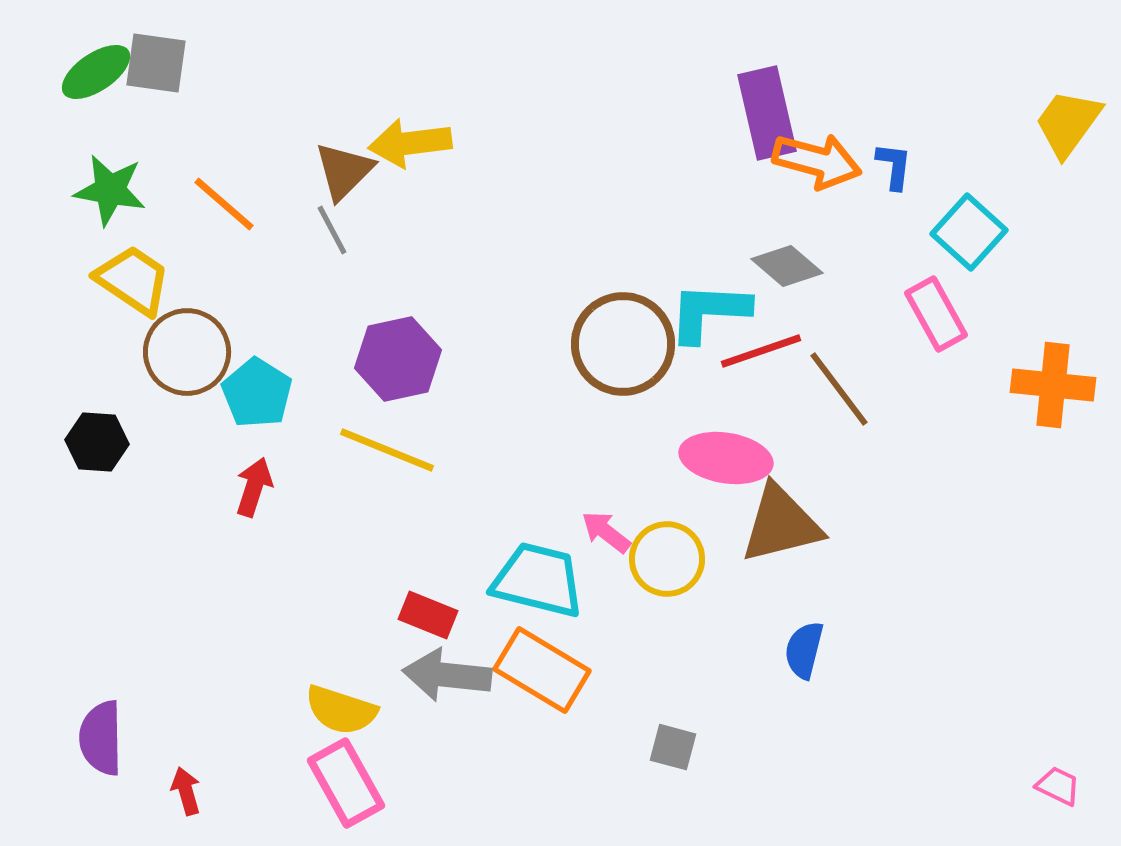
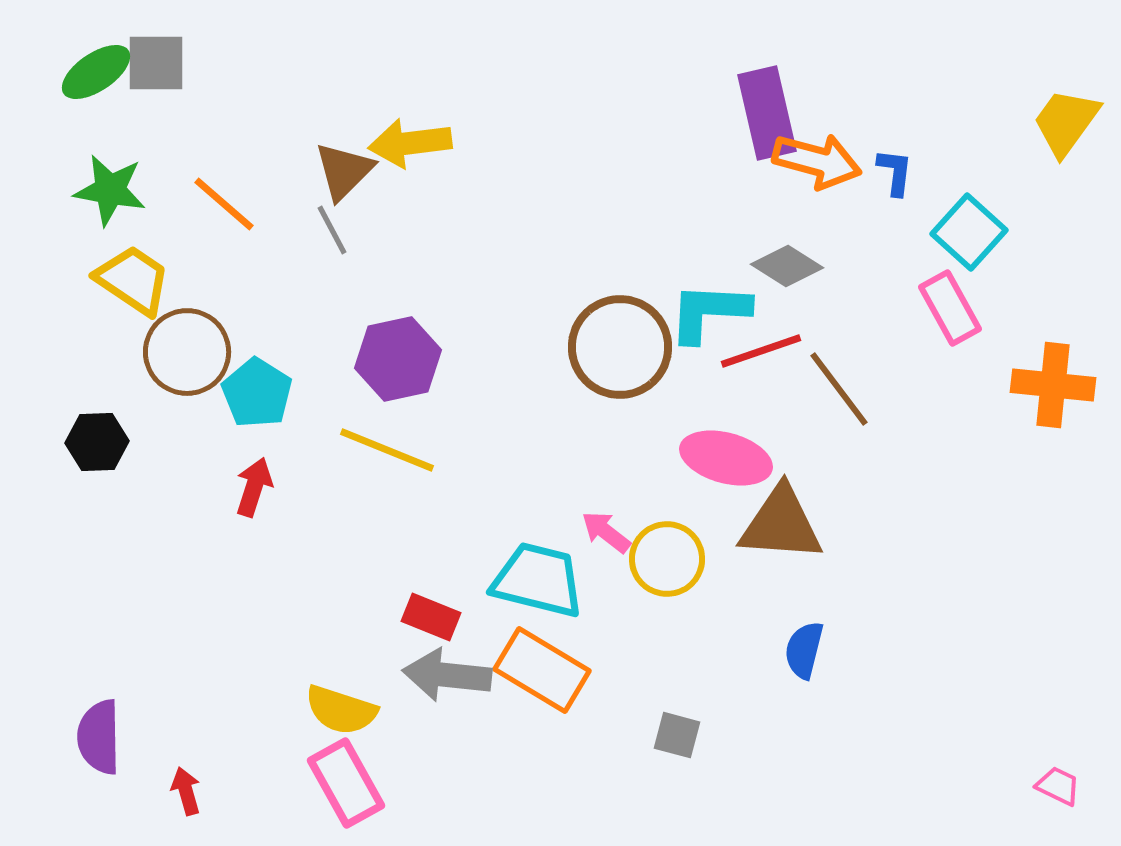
gray square at (156, 63): rotated 8 degrees counterclockwise
yellow trapezoid at (1068, 123): moved 2 px left, 1 px up
blue L-shape at (894, 166): moved 1 px right, 6 px down
gray diamond at (787, 266): rotated 8 degrees counterclockwise
pink rectangle at (936, 314): moved 14 px right, 6 px up
brown circle at (623, 344): moved 3 px left, 3 px down
black hexagon at (97, 442): rotated 6 degrees counterclockwise
pink ellipse at (726, 458): rotated 6 degrees clockwise
brown triangle at (781, 524): rotated 18 degrees clockwise
red rectangle at (428, 615): moved 3 px right, 2 px down
purple semicircle at (101, 738): moved 2 px left, 1 px up
gray square at (673, 747): moved 4 px right, 12 px up
